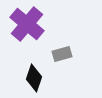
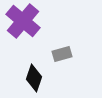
purple cross: moved 4 px left, 3 px up
